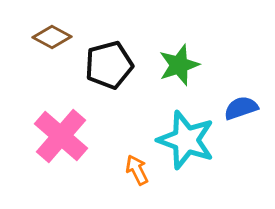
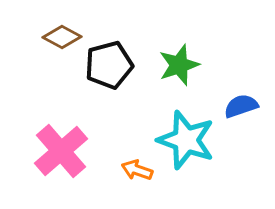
brown diamond: moved 10 px right
blue semicircle: moved 2 px up
pink cross: moved 15 px down; rotated 8 degrees clockwise
orange arrow: rotated 44 degrees counterclockwise
